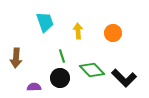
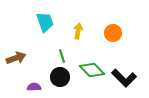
yellow arrow: rotated 14 degrees clockwise
brown arrow: rotated 114 degrees counterclockwise
black circle: moved 1 px up
